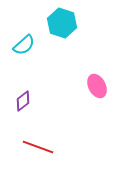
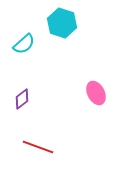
cyan semicircle: moved 1 px up
pink ellipse: moved 1 px left, 7 px down
purple diamond: moved 1 px left, 2 px up
